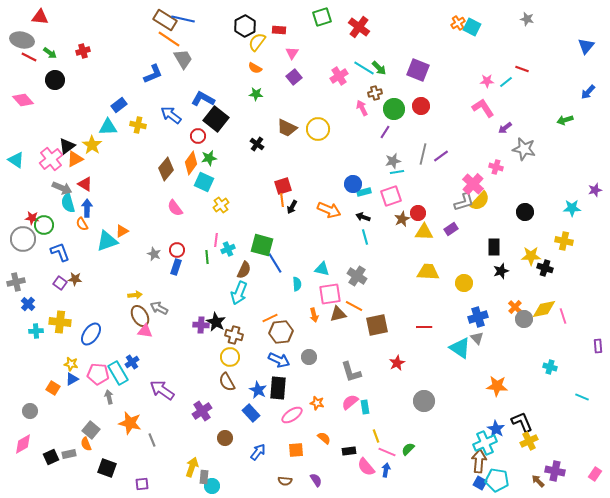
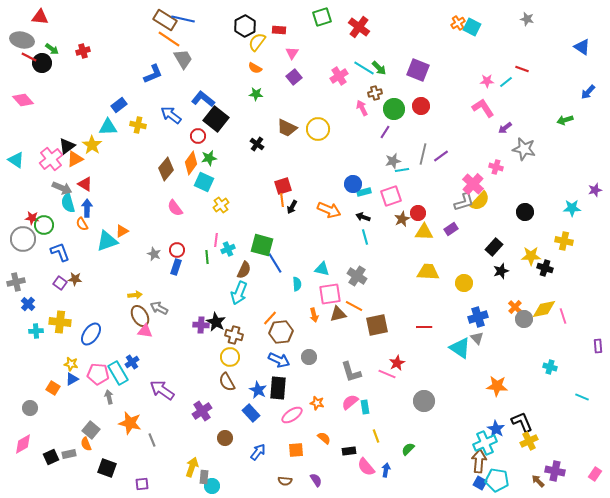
blue triangle at (586, 46): moved 4 px left, 1 px down; rotated 36 degrees counterclockwise
green arrow at (50, 53): moved 2 px right, 4 px up
black circle at (55, 80): moved 13 px left, 17 px up
blue L-shape at (203, 99): rotated 10 degrees clockwise
cyan line at (397, 172): moved 5 px right, 2 px up
black rectangle at (494, 247): rotated 42 degrees clockwise
orange line at (270, 318): rotated 21 degrees counterclockwise
gray circle at (30, 411): moved 3 px up
pink line at (387, 452): moved 78 px up
